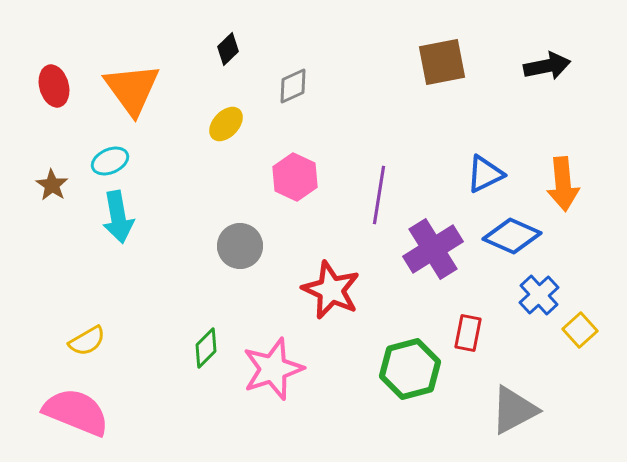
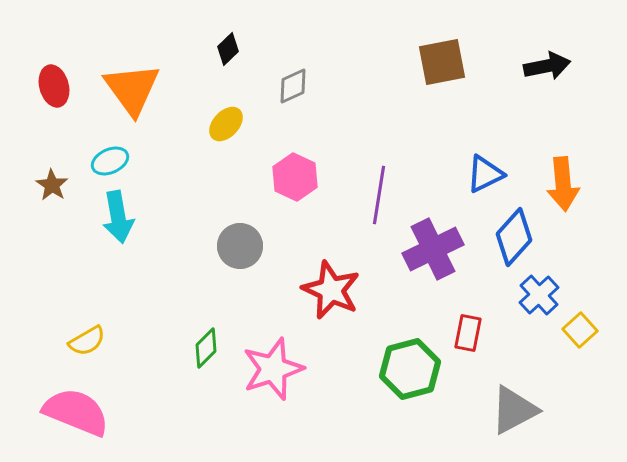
blue diamond: moved 2 px right, 1 px down; rotated 72 degrees counterclockwise
purple cross: rotated 6 degrees clockwise
